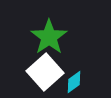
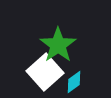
green star: moved 9 px right, 8 px down
